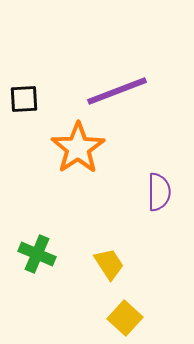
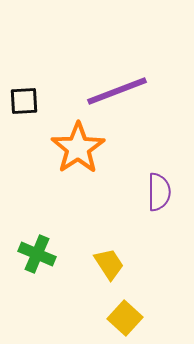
black square: moved 2 px down
